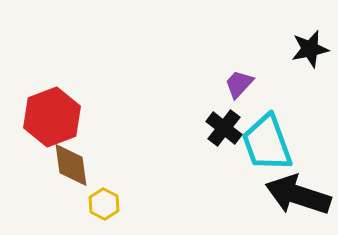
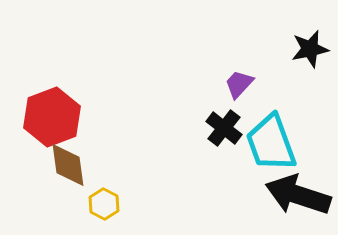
cyan trapezoid: moved 4 px right
brown diamond: moved 3 px left
